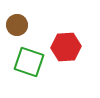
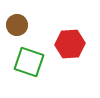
red hexagon: moved 4 px right, 3 px up
